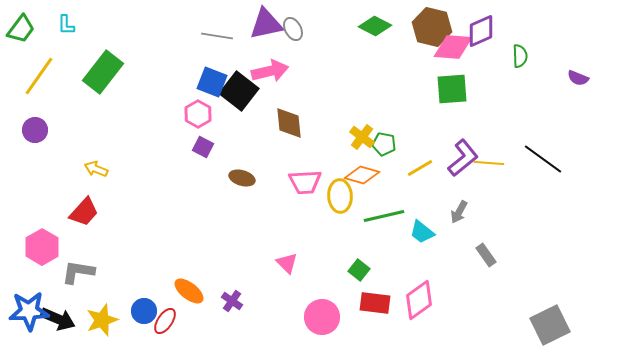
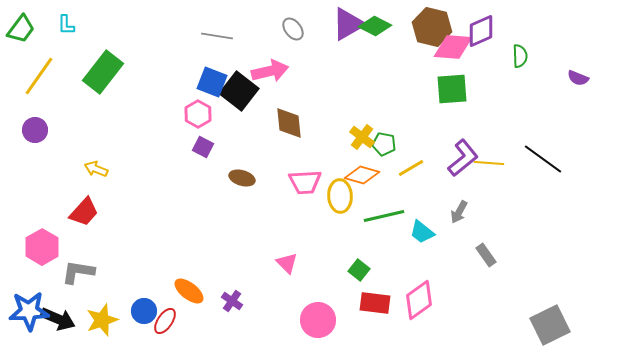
purple triangle at (266, 24): moved 82 px right; rotated 18 degrees counterclockwise
gray ellipse at (293, 29): rotated 10 degrees counterclockwise
yellow line at (420, 168): moved 9 px left
pink circle at (322, 317): moved 4 px left, 3 px down
